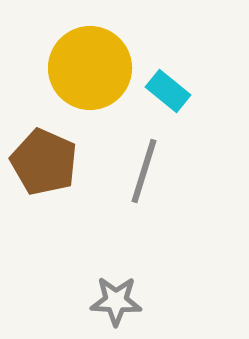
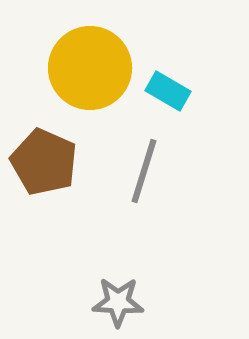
cyan rectangle: rotated 9 degrees counterclockwise
gray star: moved 2 px right, 1 px down
